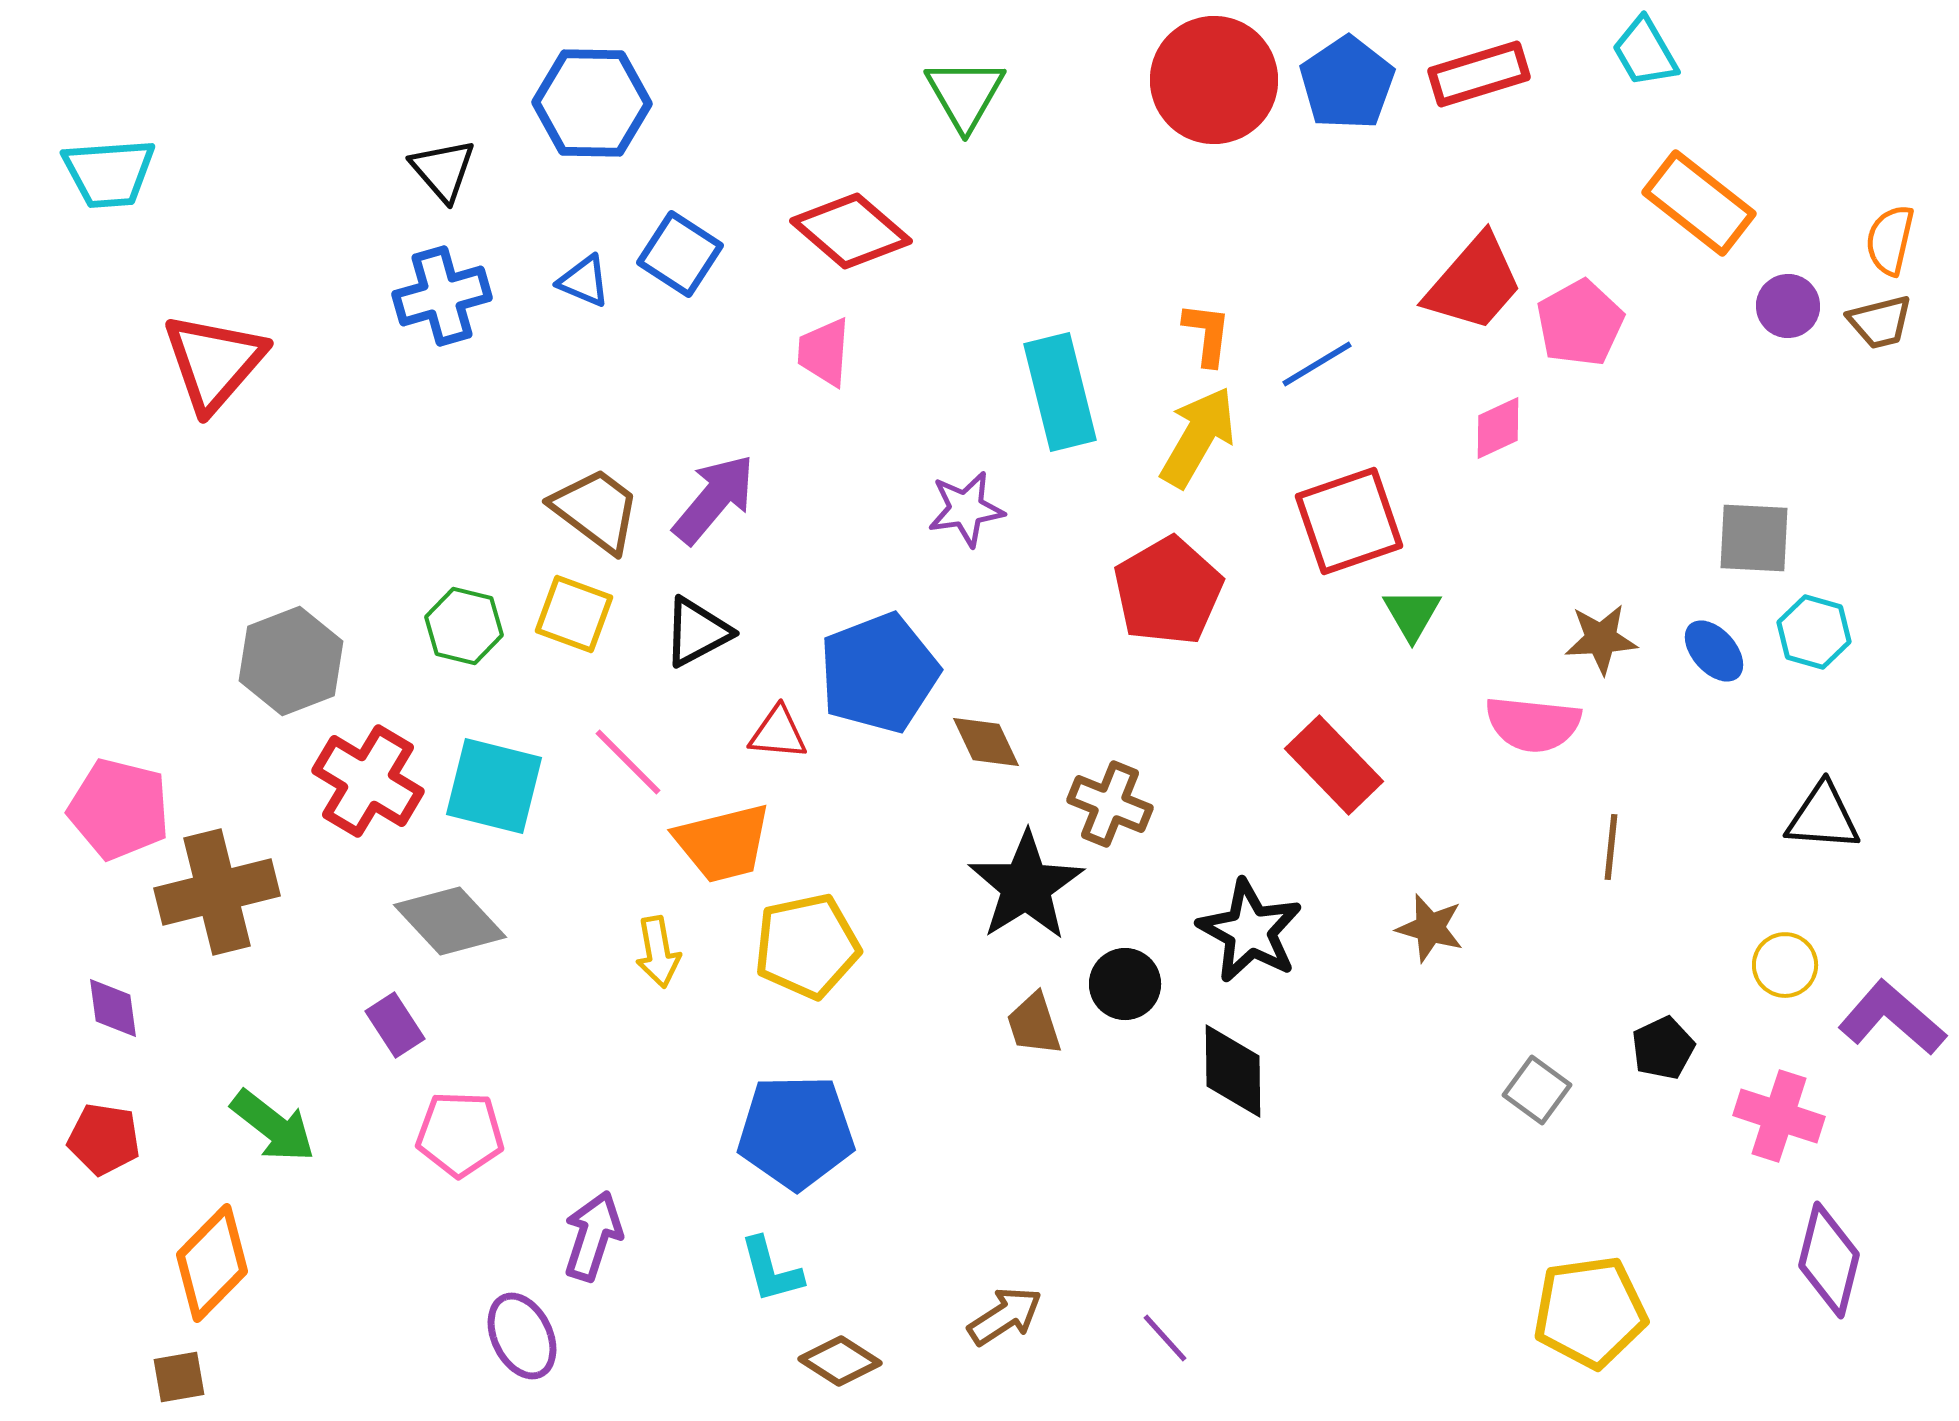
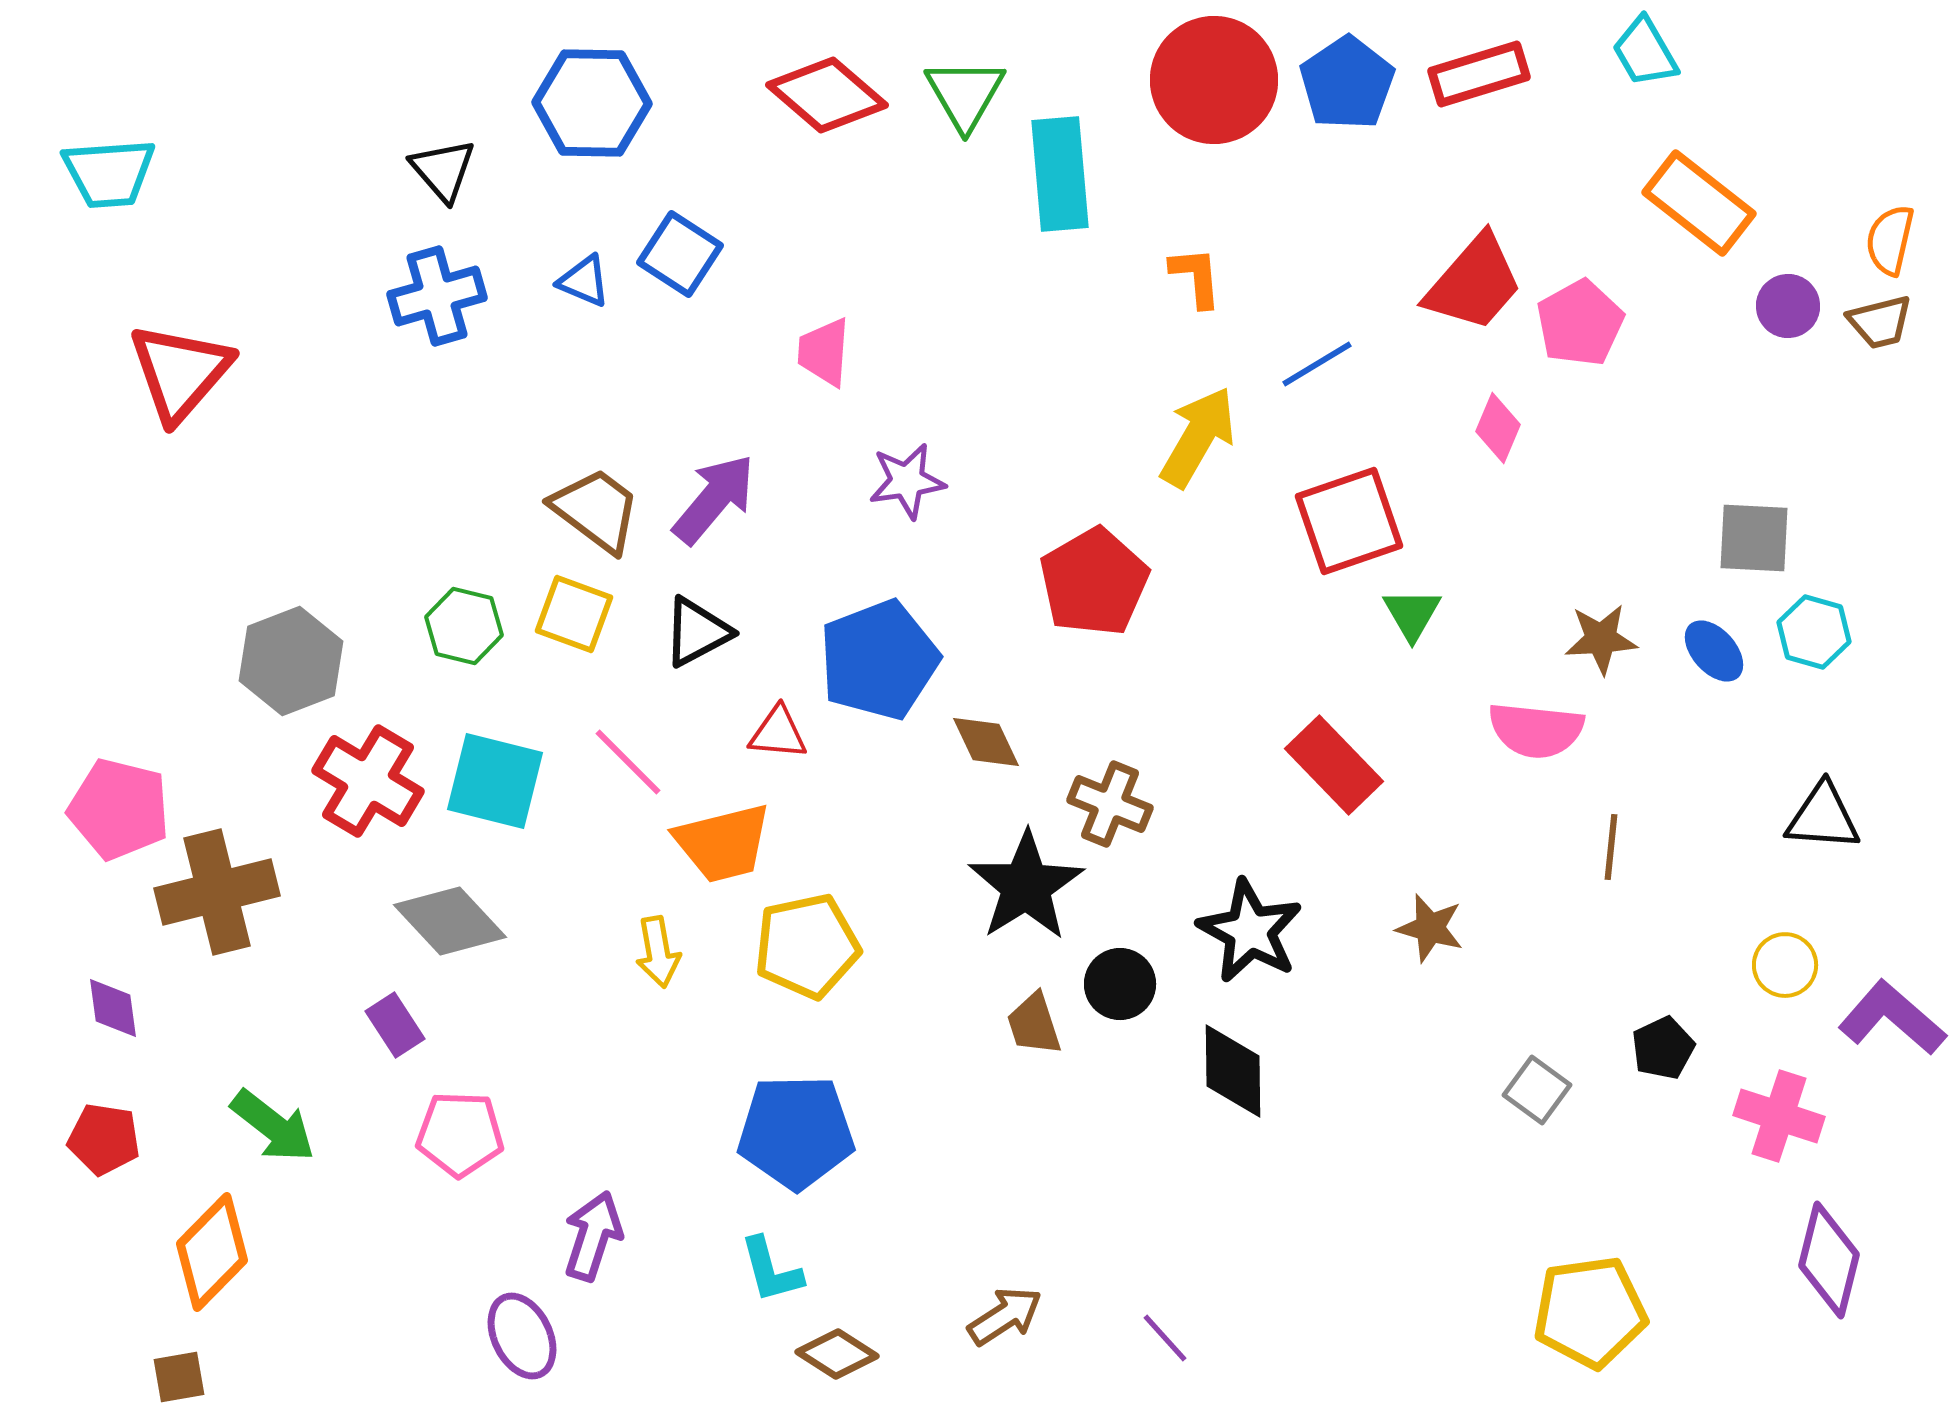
red diamond at (851, 231): moved 24 px left, 136 px up
blue cross at (442, 296): moved 5 px left
orange L-shape at (1207, 334): moved 11 px left, 57 px up; rotated 12 degrees counterclockwise
red triangle at (214, 362): moved 34 px left, 10 px down
cyan rectangle at (1060, 392): moved 218 px up; rotated 9 degrees clockwise
pink diamond at (1498, 428): rotated 42 degrees counterclockwise
purple star at (966, 509): moved 59 px left, 28 px up
red pentagon at (1168, 591): moved 74 px left, 9 px up
blue pentagon at (879, 673): moved 13 px up
pink semicircle at (1533, 724): moved 3 px right, 6 px down
cyan square at (494, 786): moved 1 px right, 5 px up
black circle at (1125, 984): moved 5 px left
orange diamond at (212, 1263): moved 11 px up
brown diamond at (840, 1361): moved 3 px left, 7 px up
